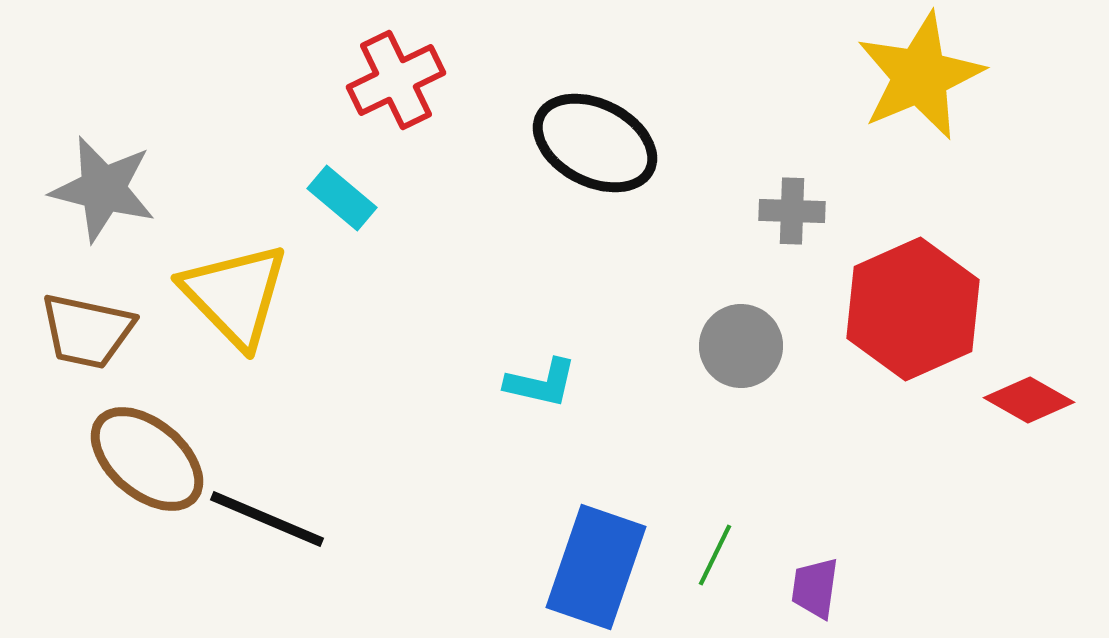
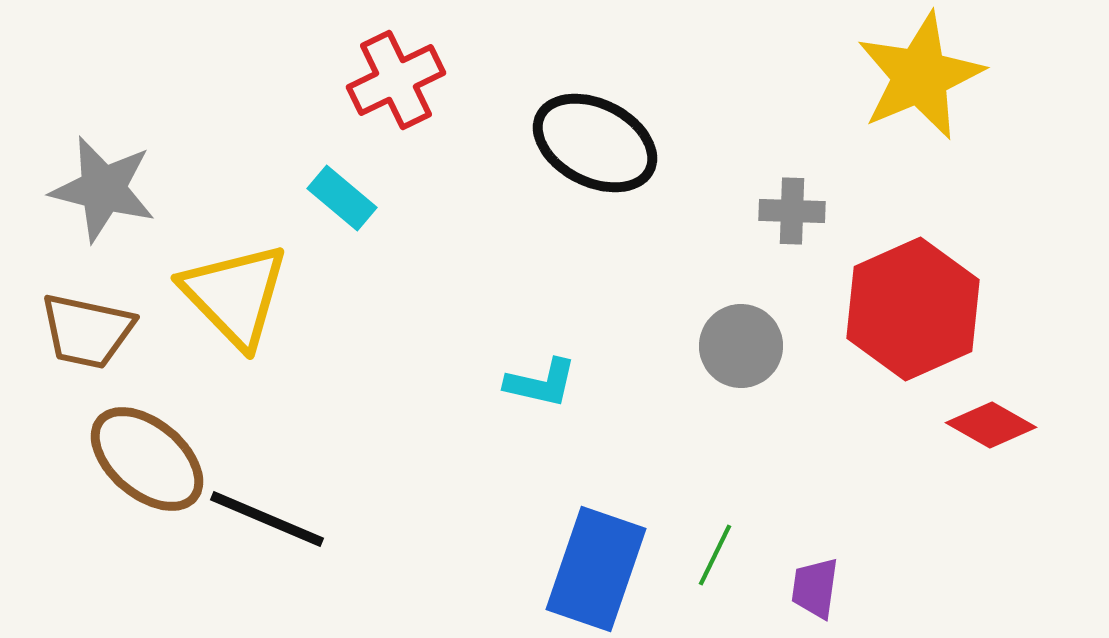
red diamond: moved 38 px left, 25 px down
blue rectangle: moved 2 px down
